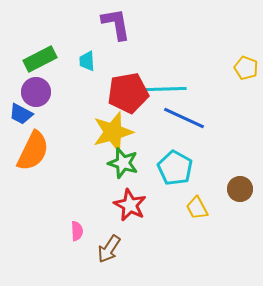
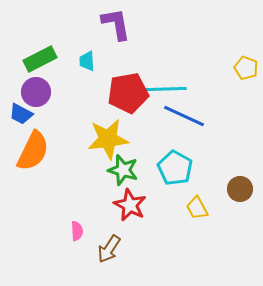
blue line: moved 2 px up
yellow star: moved 5 px left, 7 px down; rotated 9 degrees clockwise
green star: moved 7 px down
